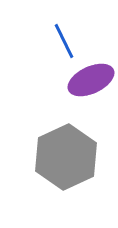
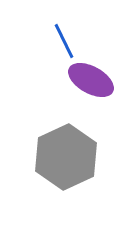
purple ellipse: rotated 54 degrees clockwise
